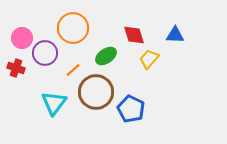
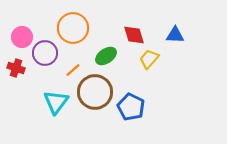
pink circle: moved 1 px up
brown circle: moved 1 px left
cyan triangle: moved 2 px right, 1 px up
blue pentagon: moved 2 px up
